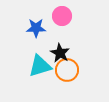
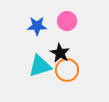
pink circle: moved 5 px right, 5 px down
blue star: moved 1 px right, 2 px up
